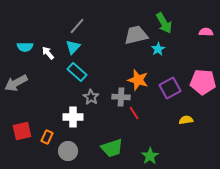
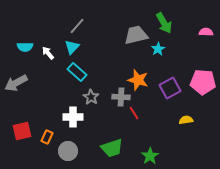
cyan triangle: moved 1 px left
